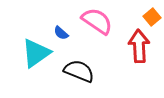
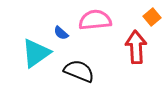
pink semicircle: moved 2 px left, 1 px up; rotated 40 degrees counterclockwise
red arrow: moved 3 px left, 1 px down
